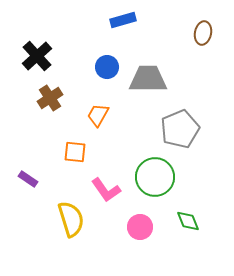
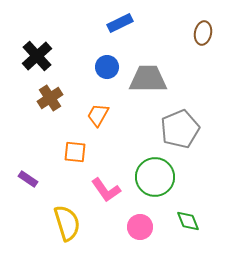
blue rectangle: moved 3 px left, 3 px down; rotated 10 degrees counterclockwise
yellow semicircle: moved 4 px left, 4 px down
